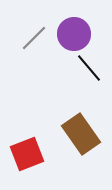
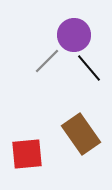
purple circle: moved 1 px down
gray line: moved 13 px right, 23 px down
red square: rotated 16 degrees clockwise
